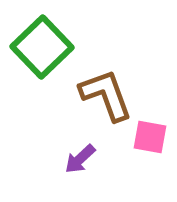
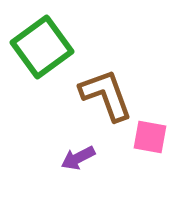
green square: rotated 8 degrees clockwise
purple arrow: moved 2 px left, 1 px up; rotated 16 degrees clockwise
